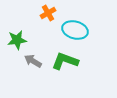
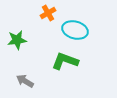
gray arrow: moved 8 px left, 20 px down
